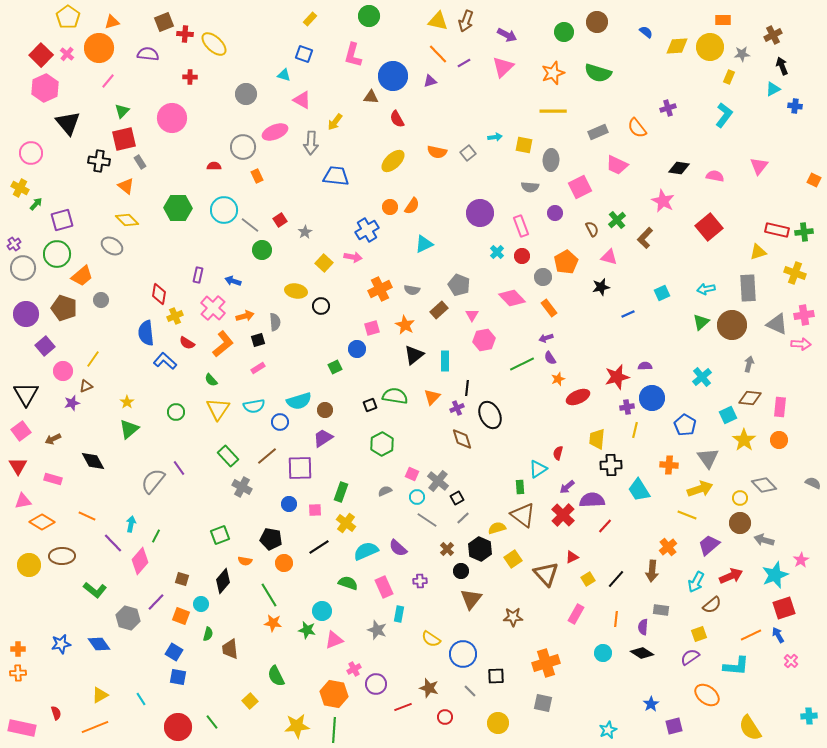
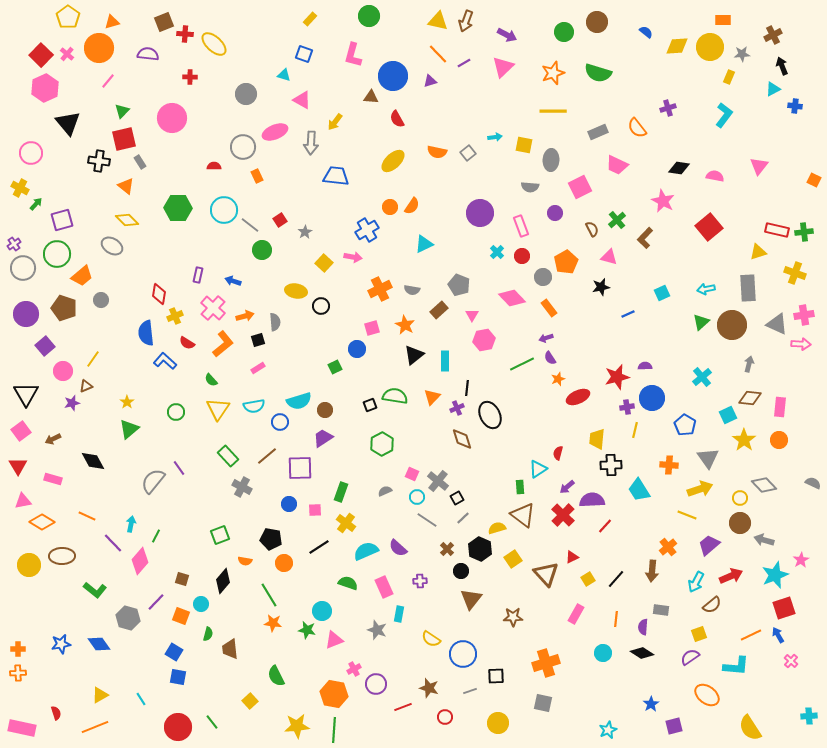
gray line at (470, 691): rotated 64 degrees counterclockwise
